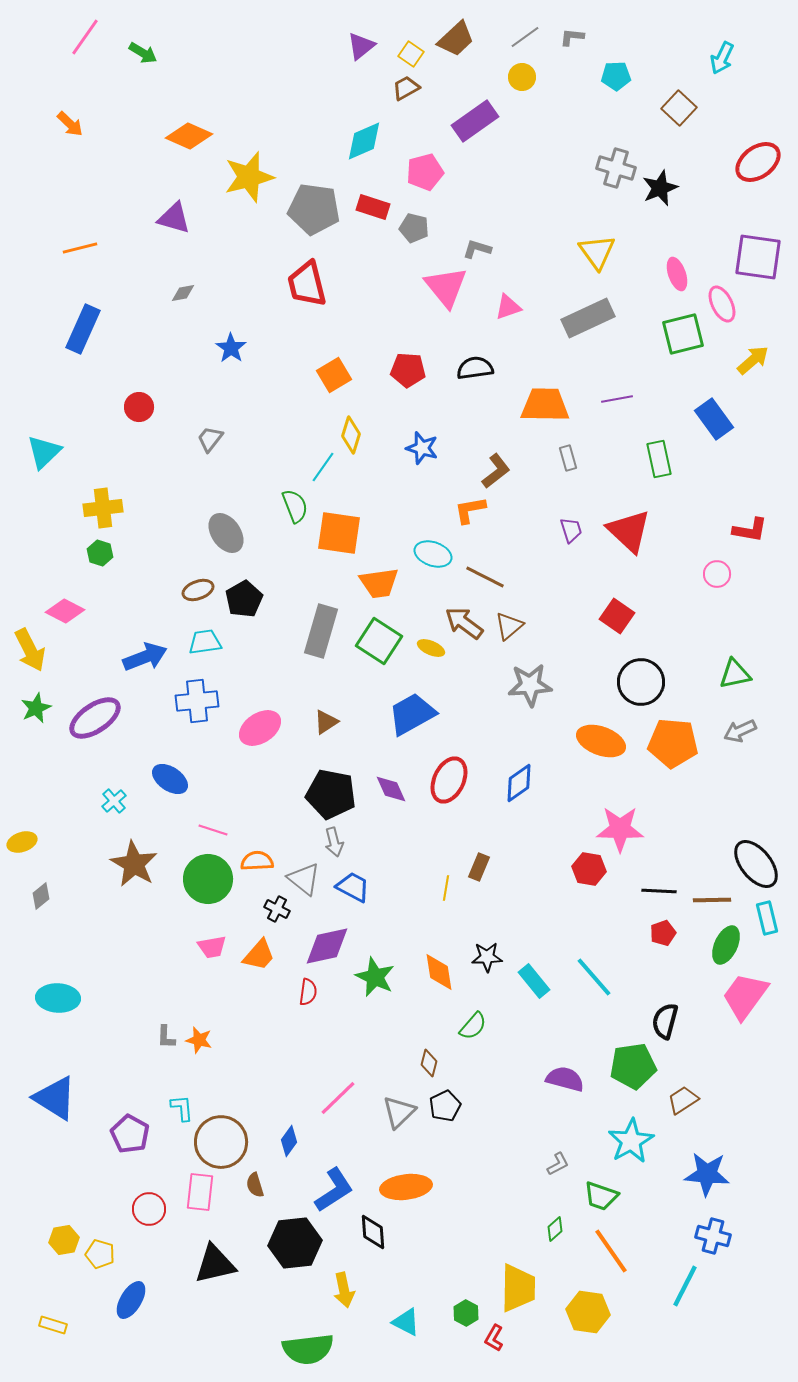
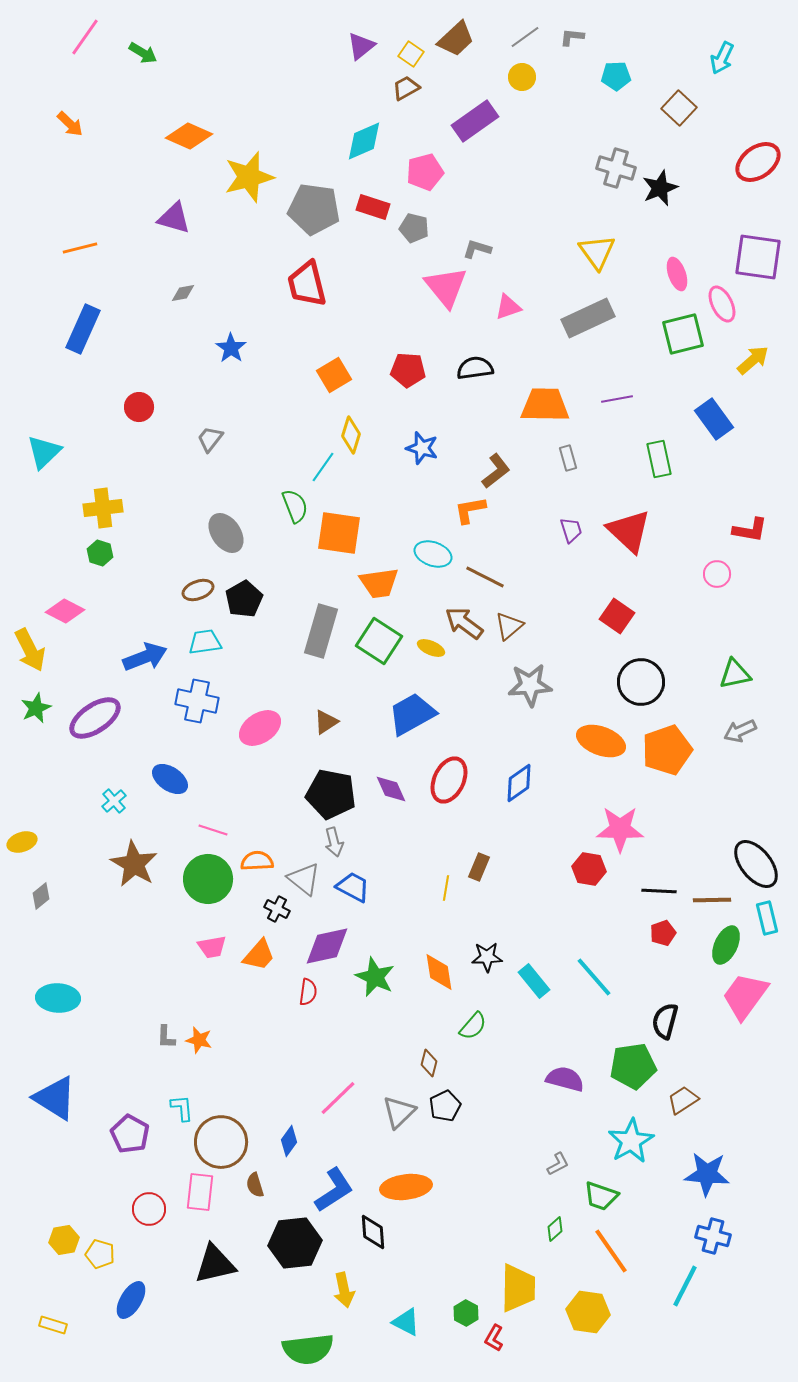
blue cross at (197, 701): rotated 18 degrees clockwise
orange pentagon at (673, 743): moved 6 px left, 7 px down; rotated 24 degrees counterclockwise
